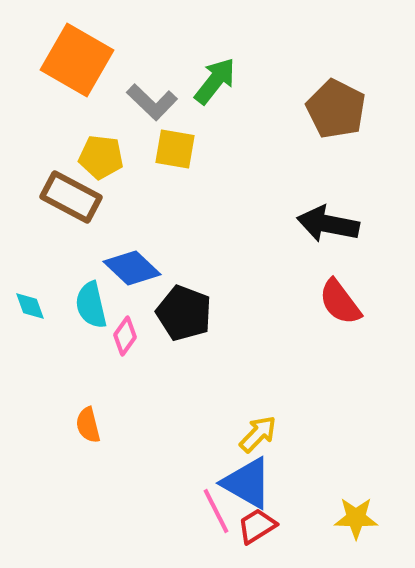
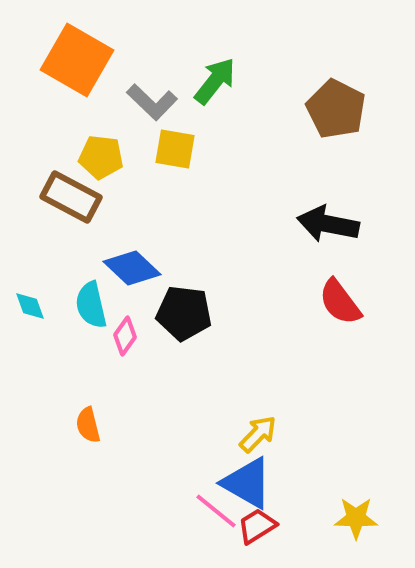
black pentagon: rotated 14 degrees counterclockwise
pink line: rotated 24 degrees counterclockwise
